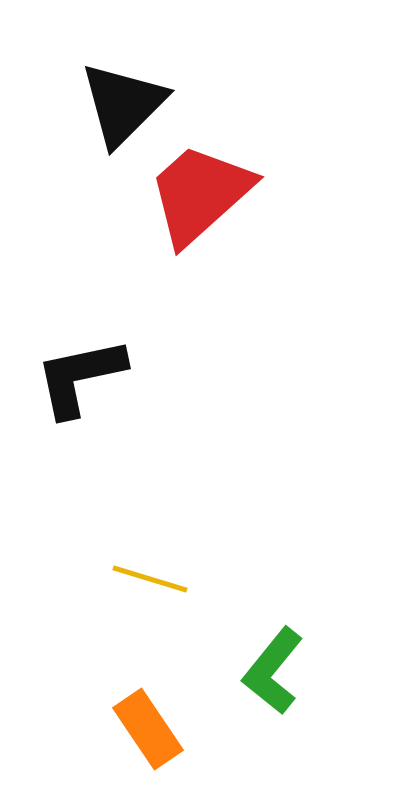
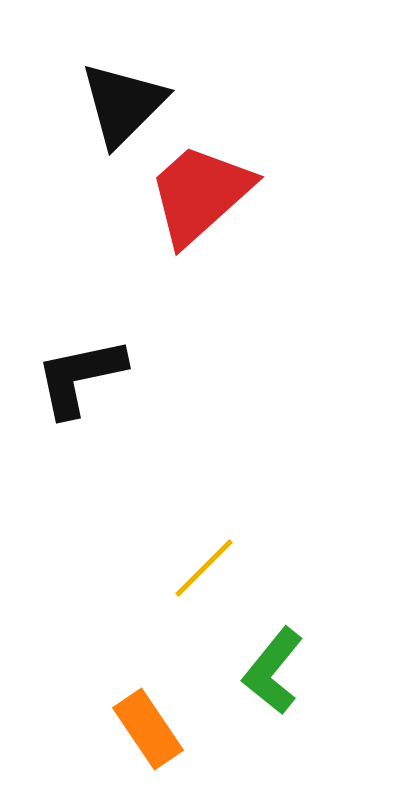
yellow line: moved 54 px right, 11 px up; rotated 62 degrees counterclockwise
